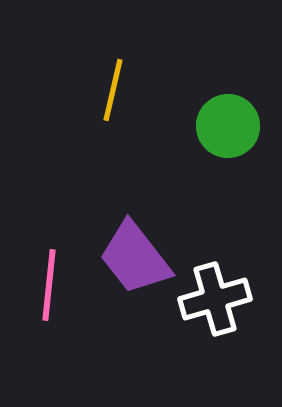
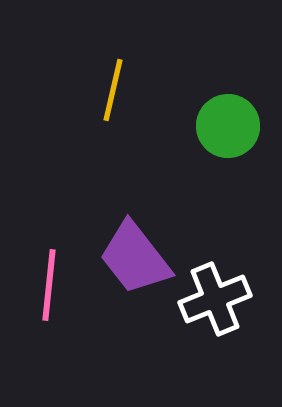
white cross: rotated 6 degrees counterclockwise
